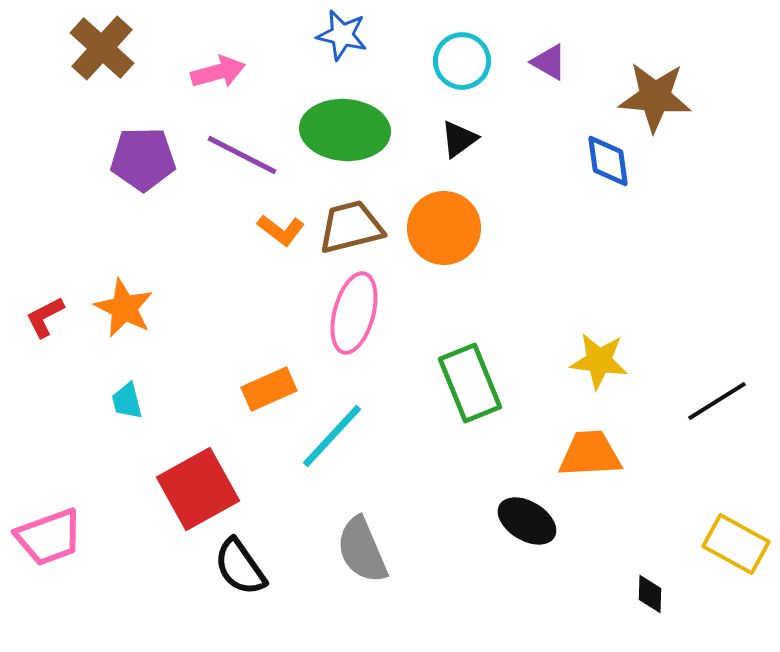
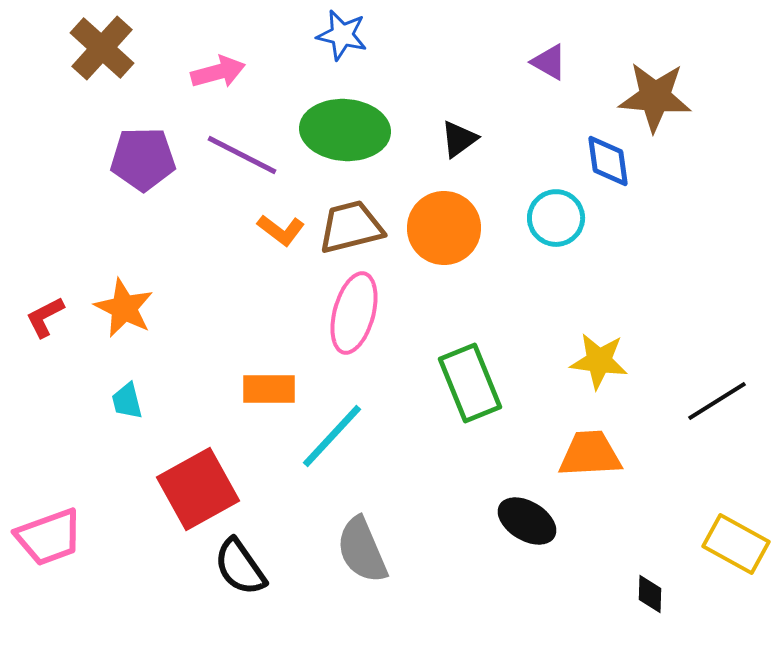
cyan circle: moved 94 px right, 157 px down
orange rectangle: rotated 24 degrees clockwise
